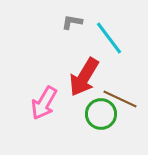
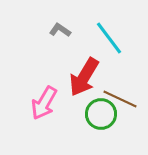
gray L-shape: moved 12 px left, 8 px down; rotated 25 degrees clockwise
